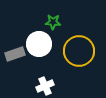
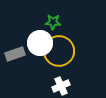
white circle: moved 1 px right, 1 px up
yellow circle: moved 20 px left
white cross: moved 16 px right
